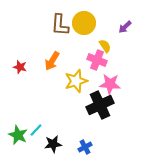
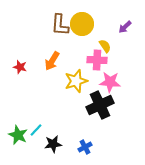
yellow circle: moved 2 px left, 1 px down
pink cross: rotated 18 degrees counterclockwise
pink star: moved 2 px up
